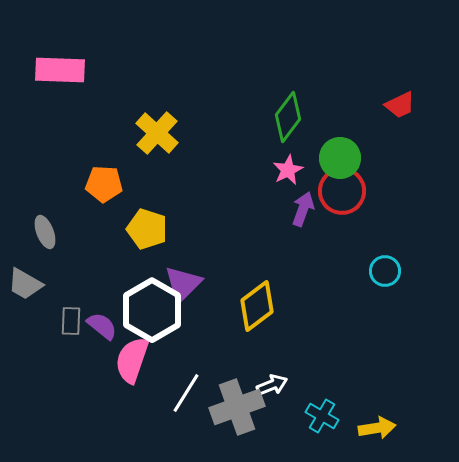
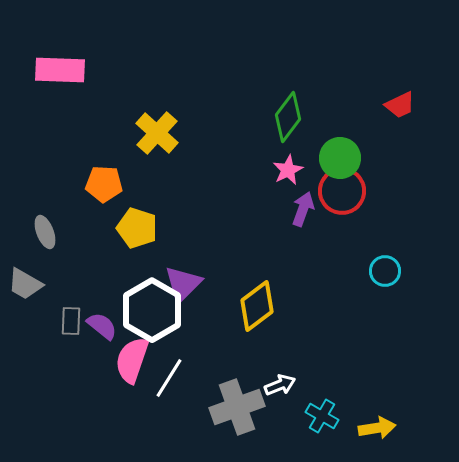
yellow pentagon: moved 10 px left, 1 px up
white arrow: moved 8 px right
white line: moved 17 px left, 15 px up
